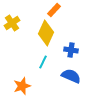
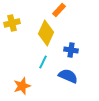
orange rectangle: moved 5 px right
yellow cross: rotated 21 degrees clockwise
blue semicircle: moved 3 px left
